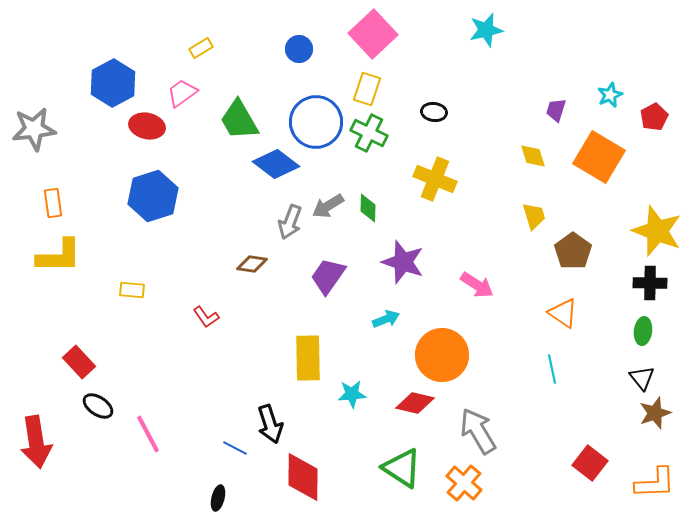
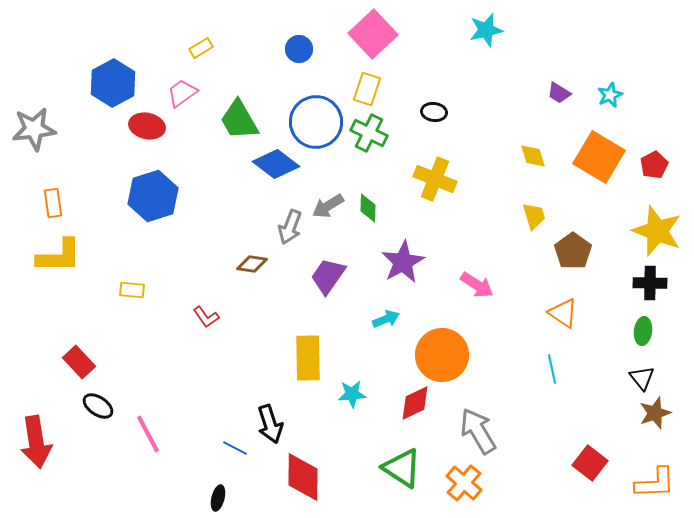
purple trapezoid at (556, 110): moved 3 px right, 17 px up; rotated 75 degrees counterclockwise
red pentagon at (654, 117): moved 48 px down
gray arrow at (290, 222): moved 5 px down
purple star at (403, 262): rotated 24 degrees clockwise
red diamond at (415, 403): rotated 39 degrees counterclockwise
